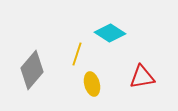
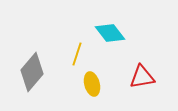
cyan diamond: rotated 20 degrees clockwise
gray diamond: moved 2 px down
